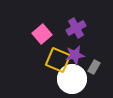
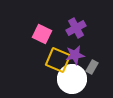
pink square: rotated 24 degrees counterclockwise
gray rectangle: moved 2 px left
